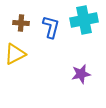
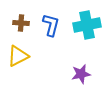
cyan cross: moved 3 px right, 5 px down
blue L-shape: moved 2 px up
yellow triangle: moved 3 px right, 2 px down
